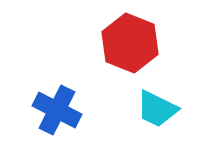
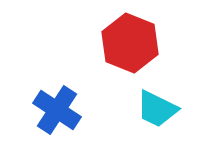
blue cross: rotated 6 degrees clockwise
